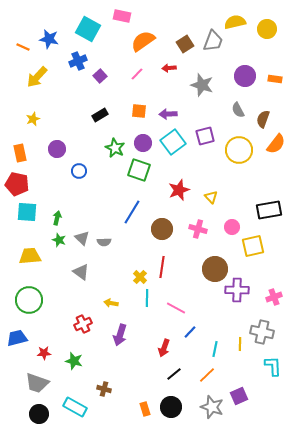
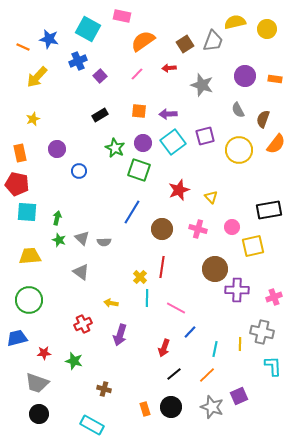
cyan rectangle at (75, 407): moved 17 px right, 18 px down
